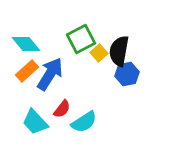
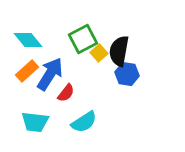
green square: moved 2 px right
cyan diamond: moved 2 px right, 4 px up
blue hexagon: rotated 20 degrees clockwise
red semicircle: moved 4 px right, 16 px up
cyan trapezoid: rotated 40 degrees counterclockwise
